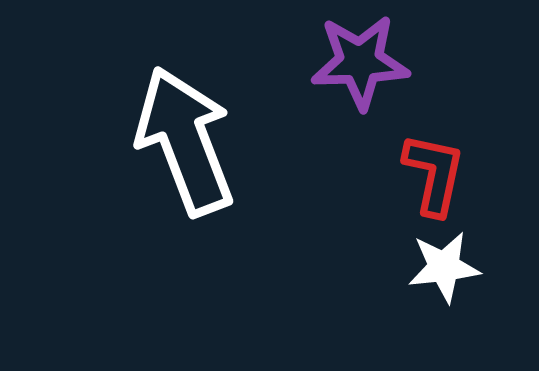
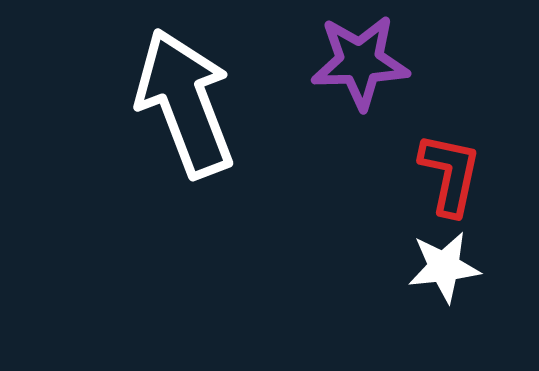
white arrow: moved 38 px up
red L-shape: moved 16 px right
